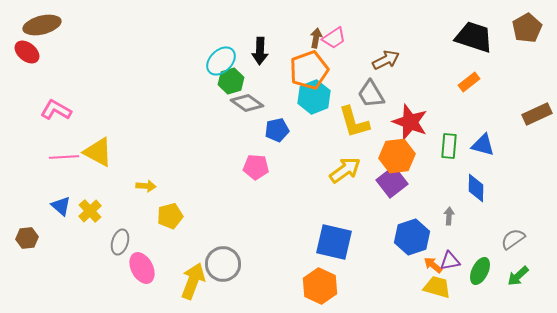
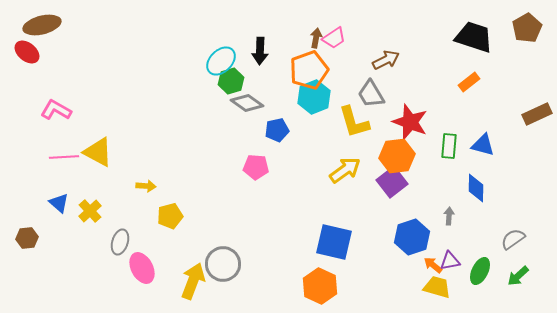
blue triangle at (61, 206): moved 2 px left, 3 px up
